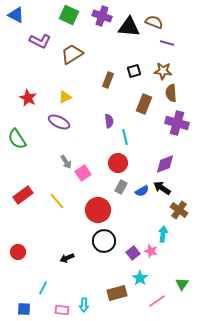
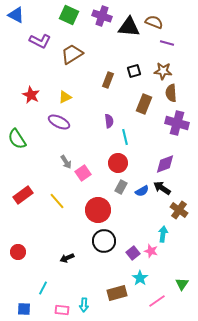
red star at (28, 98): moved 3 px right, 3 px up
